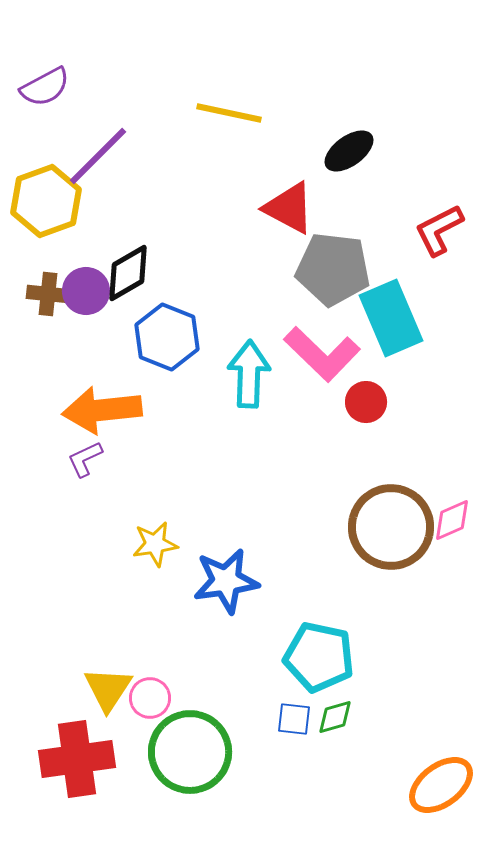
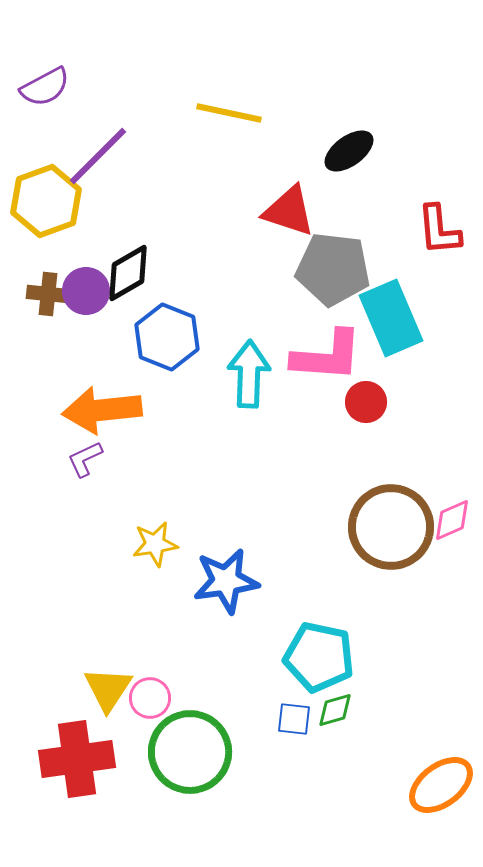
red triangle: moved 3 px down; rotated 10 degrees counterclockwise
red L-shape: rotated 68 degrees counterclockwise
pink L-shape: moved 5 px right, 2 px down; rotated 40 degrees counterclockwise
green diamond: moved 7 px up
